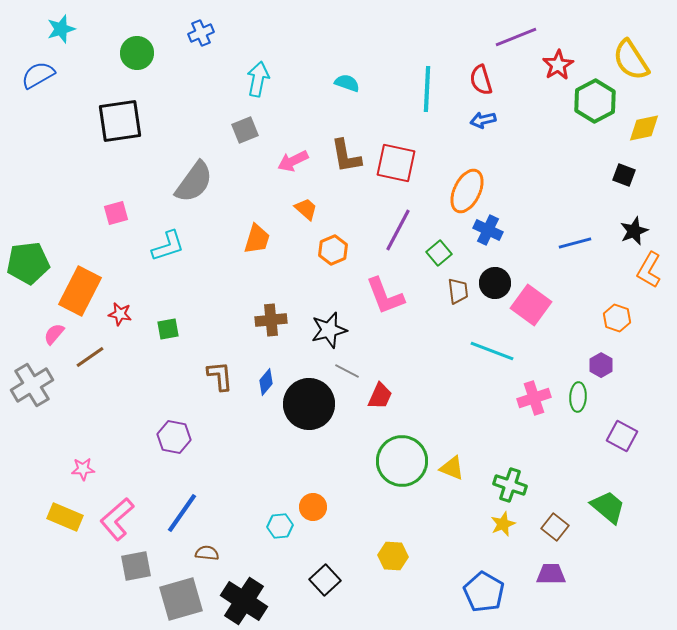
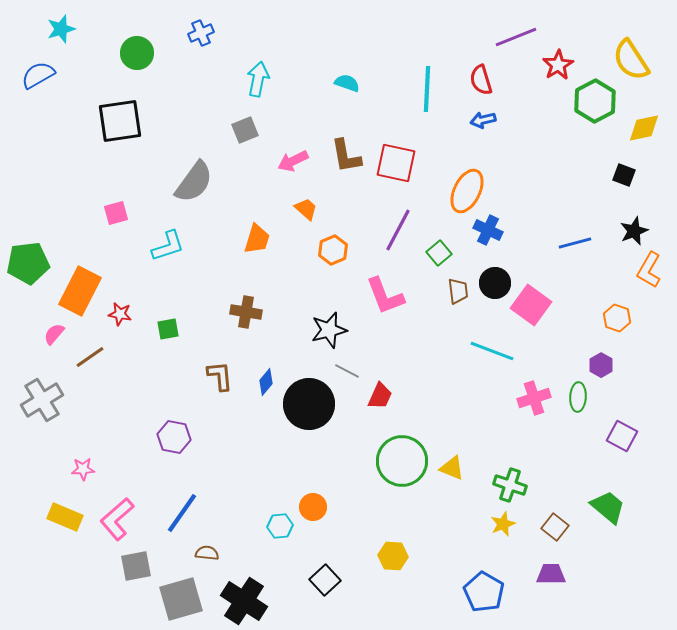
brown cross at (271, 320): moved 25 px left, 8 px up; rotated 16 degrees clockwise
gray cross at (32, 385): moved 10 px right, 15 px down
